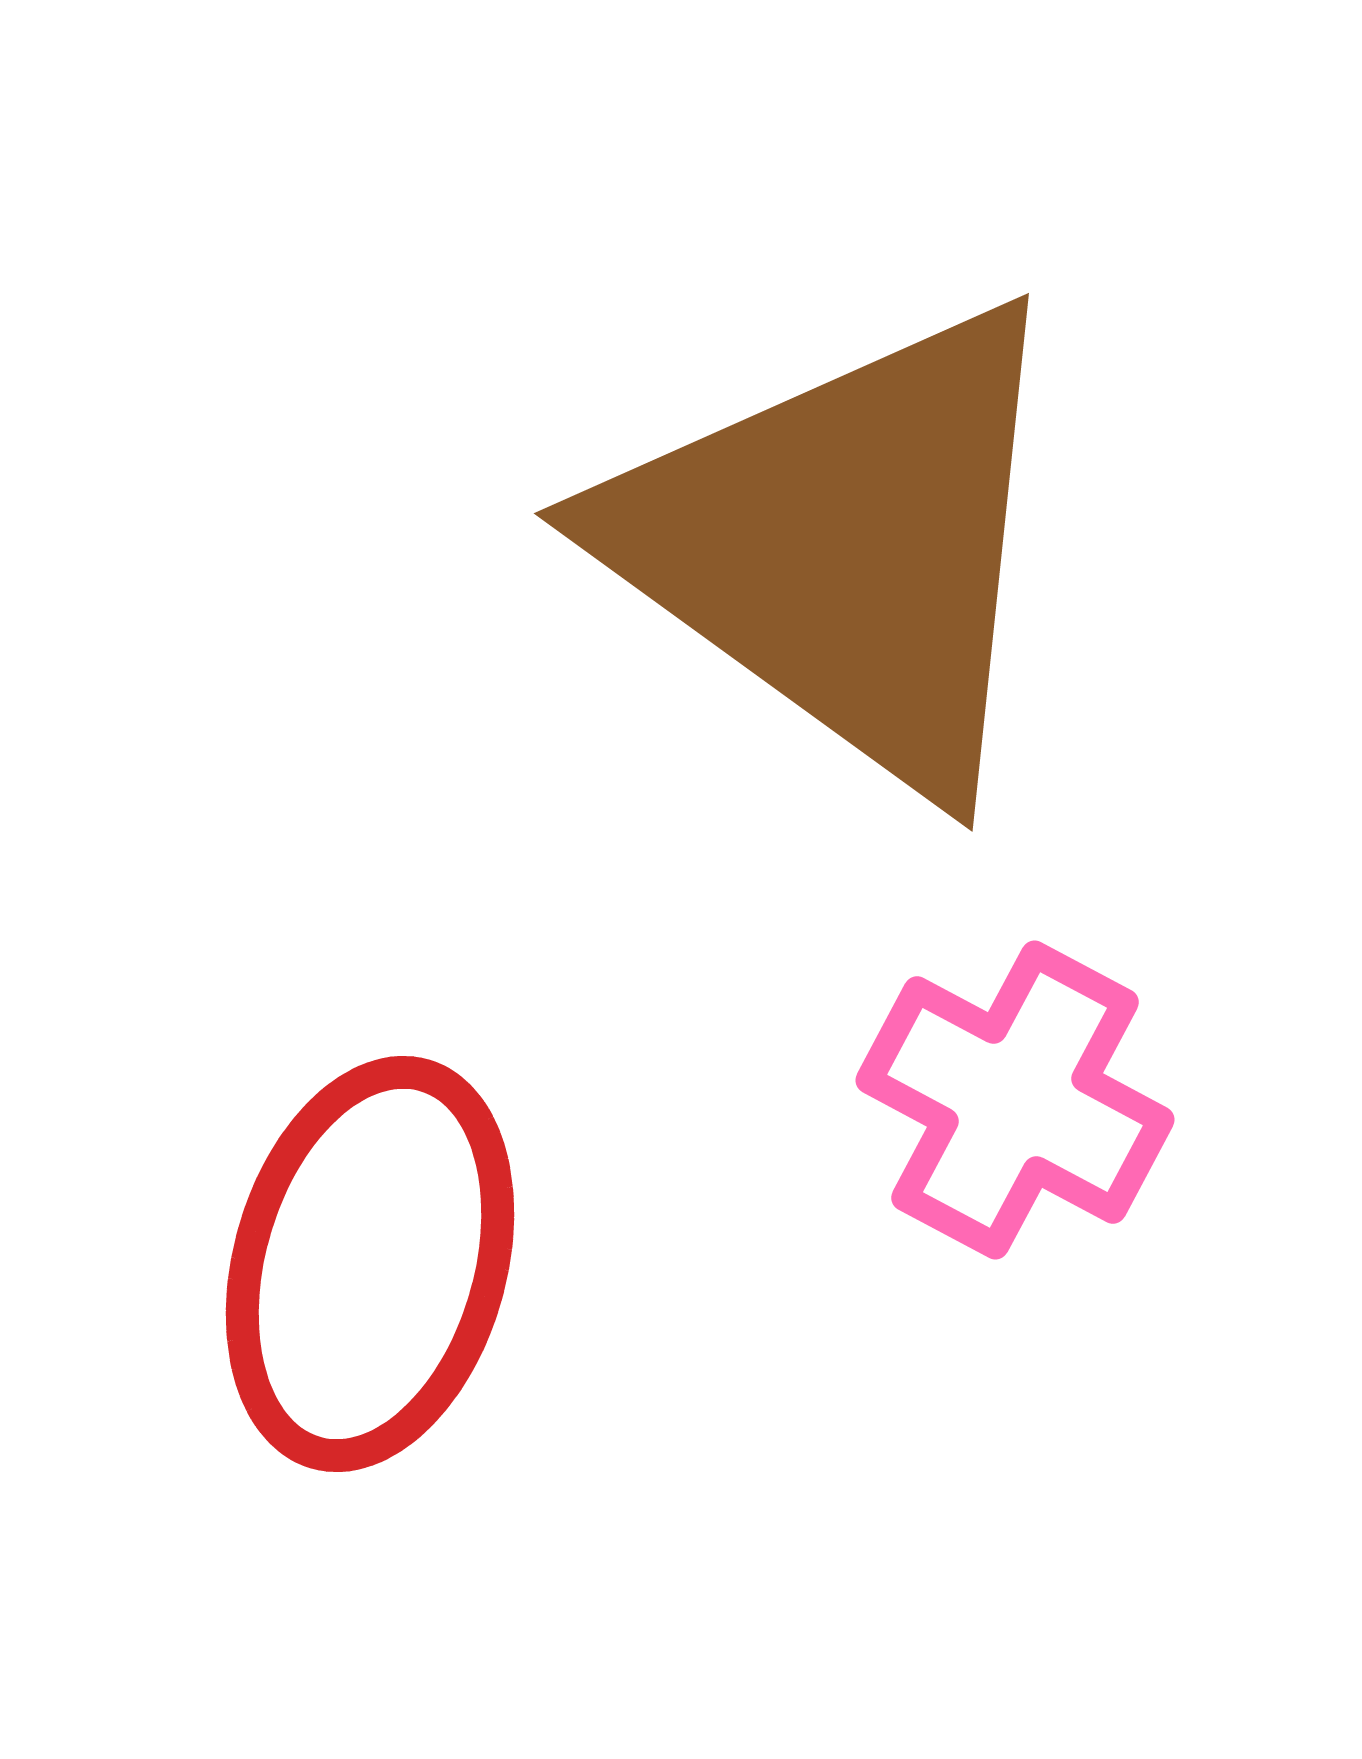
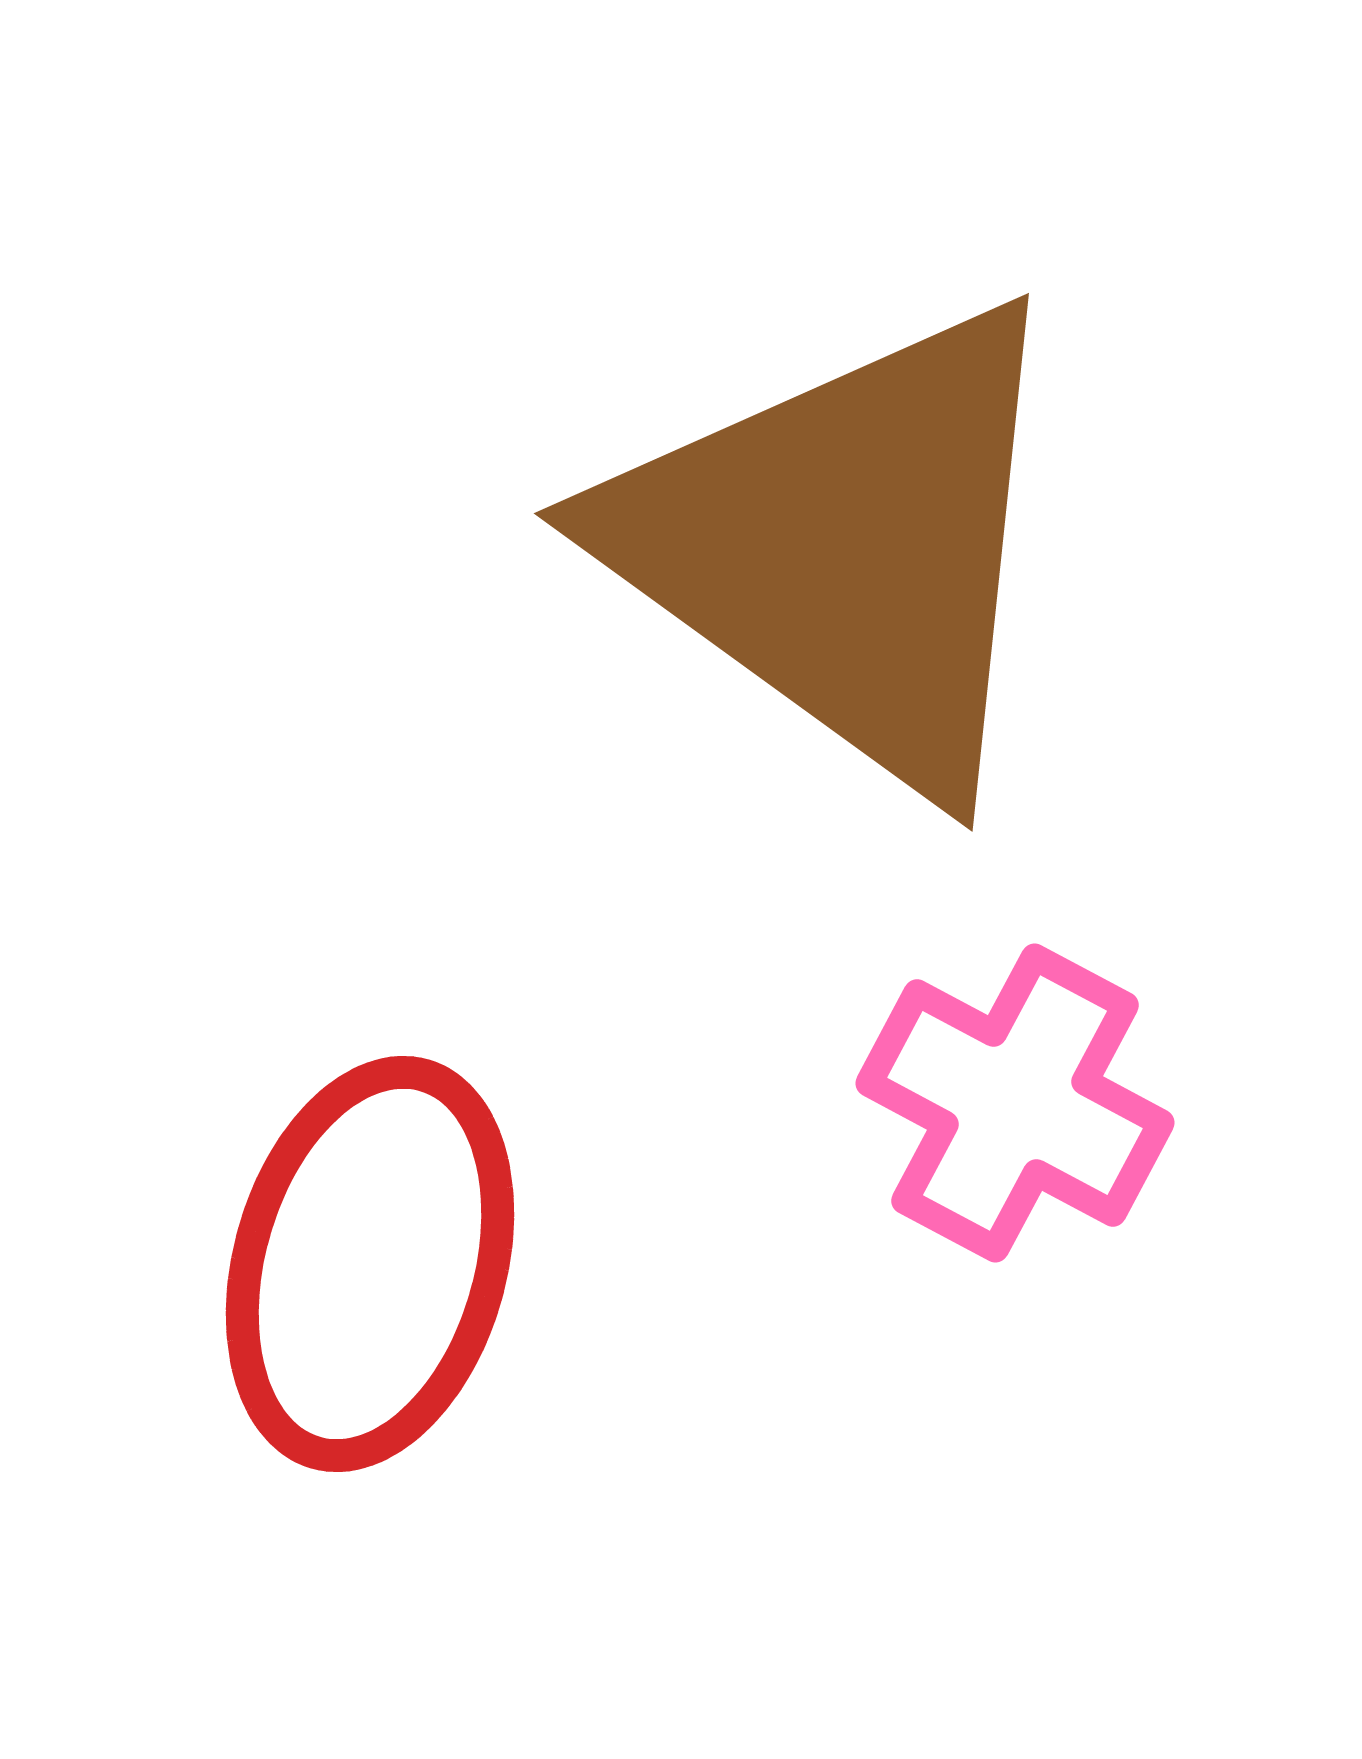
pink cross: moved 3 px down
